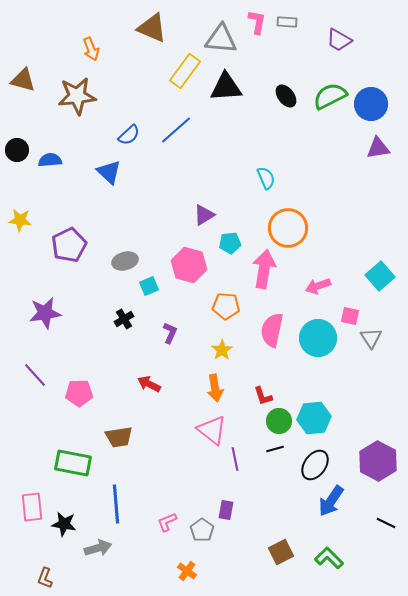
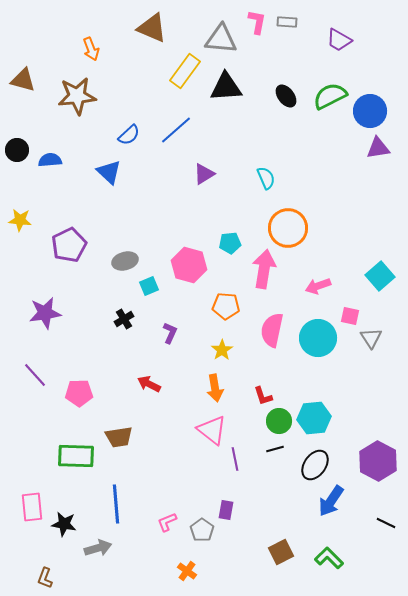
blue circle at (371, 104): moved 1 px left, 7 px down
purple triangle at (204, 215): moved 41 px up
green rectangle at (73, 463): moved 3 px right, 7 px up; rotated 9 degrees counterclockwise
